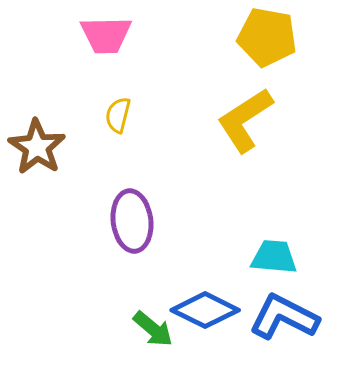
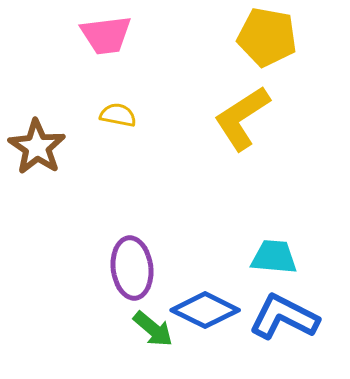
pink trapezoid: rotated 6 degrees counterclockwise
yellow semicircle: rotated 87 degrees clockwise
yellow L-shape: moved 3 px left, 2 px up
purple ellipse: moved 47 px down
